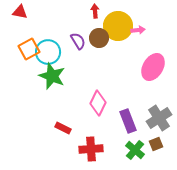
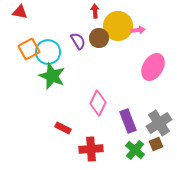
gray cross: moved 5 px down
